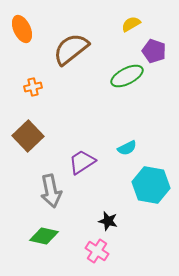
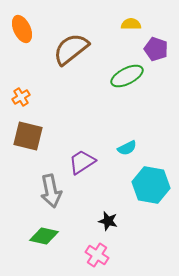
yellow semicircle: rotated 30 degrees clockwise
purple pentagon: moved 2 px right, 2 px up
orange cross: moved 12 px left, 10 px down; rotated 18 degrees counterclockwise
brown square: rotated 32 degrees counterclockwise
pink cross: moved 4 px down
